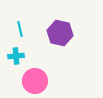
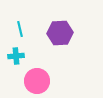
purple hexagon: rotated 15 degrees counterclockwise
pink circle: moved 2 px right
